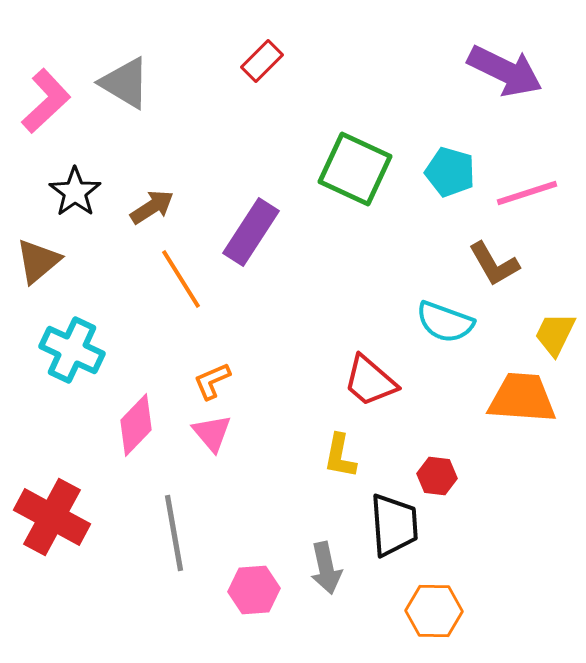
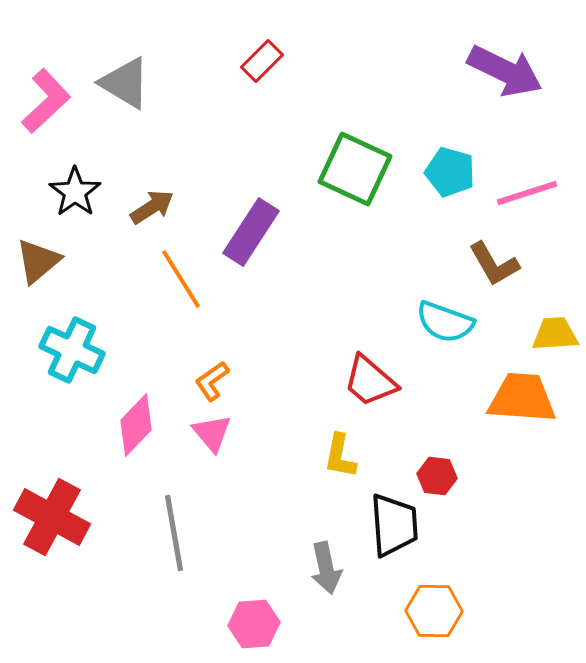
yellow trapezoid: rotated 60 degrees clockwise
orange L-shape: rotated 12 degrees counterclockwise
pink hexagon: moved 34 px down
